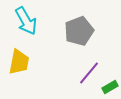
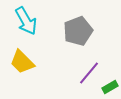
gray pentagon: moved 1 px left
yellow trapezoid: moved 3 px right; rotated 124 degrees clockwise
